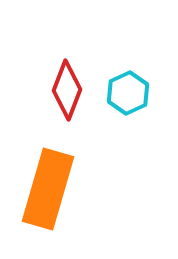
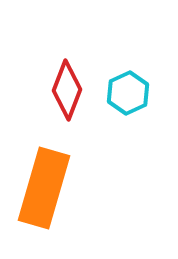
orange rectangle: moved 4 px left, 1 px up
